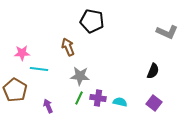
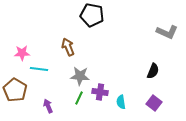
black pentagon: moved 6 px up
purple cross: moved 2 px right, 6 px up
cyan semicircle: moved 1 px right; rotated 112 degrees counterclockwise
